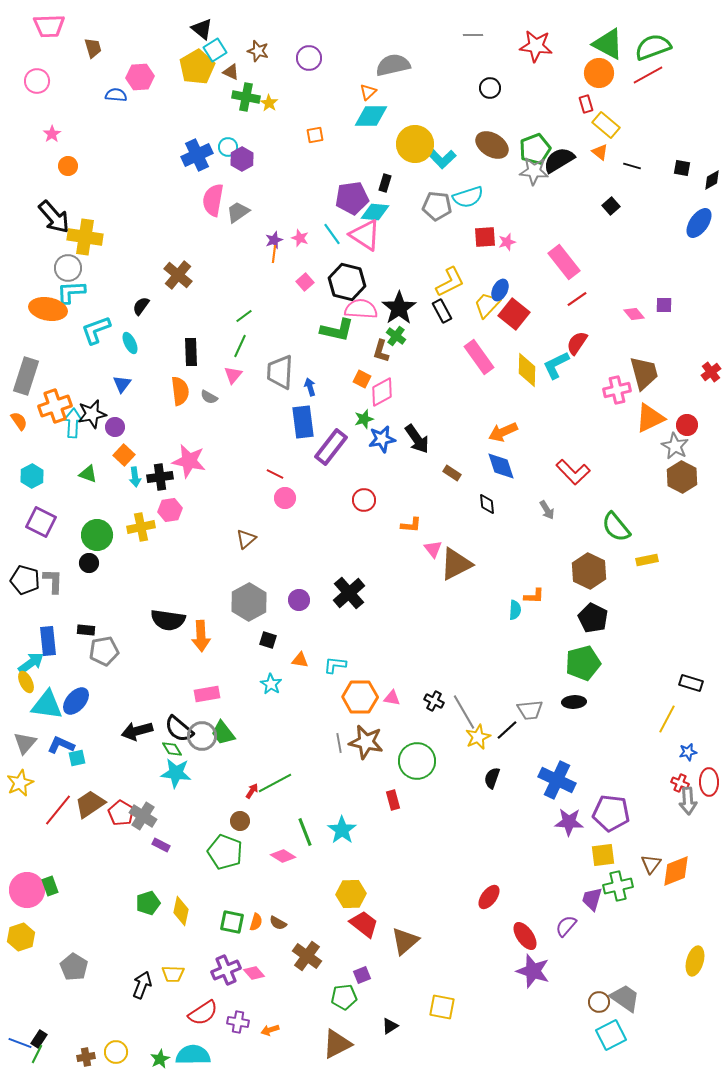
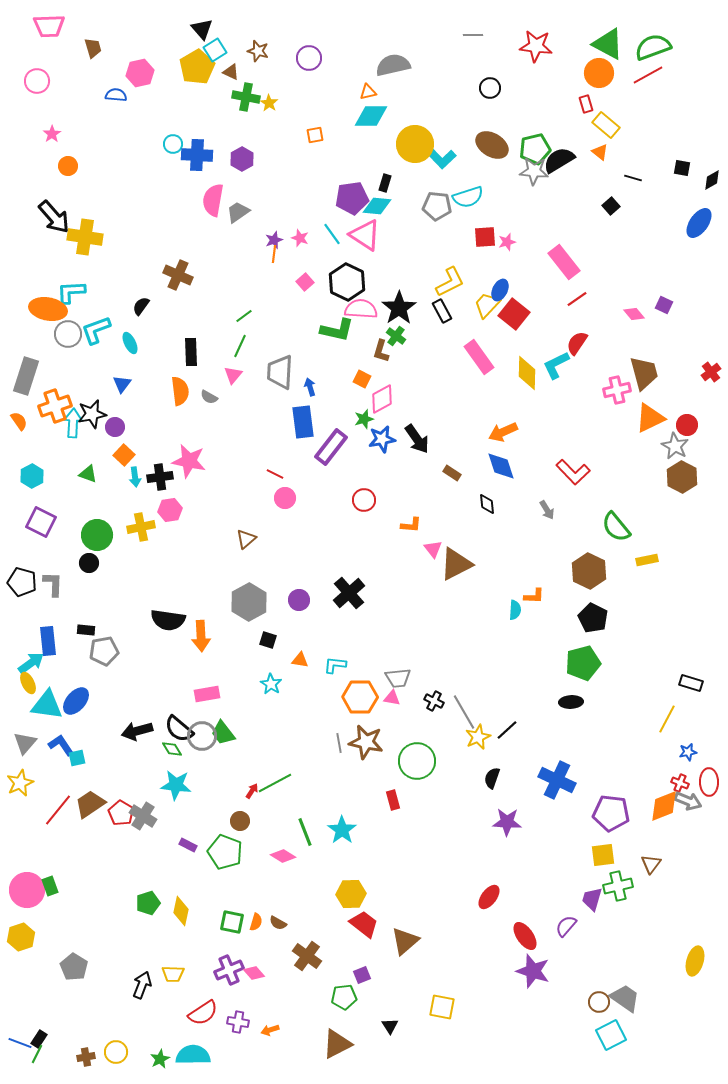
black triangle at (202, 29): rotated 10 degrees clockwise
pink hexagon at (140, 77): moved 4 px up; rotated 8 degrees counterclockwise
orange triangle at (368, 92): rotated 30 degrees clockwise
cyan circle at (228, 147): moved 55 px left, 3 px up
green pentagon at (535, 149): rotated 8 degrees clockwise
blue cross at (197, 155): rotated 28 degrees clockwise
black line at (632, 166): moved 1 px right, 12 px down
cyan diamond at (375, 212): moved 2 px right, 6 px up
gray circle at (68, 268): moved 66 px down
brown cross at (178, 275): rotated 16 degrees counterclockwise
black hexagon at (347, 282): rotated 12 degrees clockwise
purple square at (664, 305): rotated 24 degrees clockwise
yellow diamond at (527, 370): moved 3 px down
pink diamond at (382, 392): moved 7 px down
black pentagon at (25, 580): moved 3 px left, 2 px down
gray L-shape at (53, 581): moved 3 px down
yellow ellipse at (26, 682): moved 2 px right, 1 px down
black ellipse at (574, 702): moved 3 px left
gray trapezoid at (530, 710): moved 132 px left, 32 px up
blue L-shape at (61, 745): rotated 32 degrees clockwise
cyan star at (176, 773): moved 12 px down
gray arrow at (688, 801): rotated 64 degrees counterclockwise
purple star at (569, 822): moved 62 px left
purple rectangle at (161, 845): moved 27 px right
orange diamond at (676, 871): moved 12 px left, 65 px up
purple cross at (226, 970): moved 3 px right
black triangle at (390, 1026): rotated 30 degrees counterclockwise
